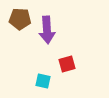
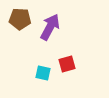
purple arrow: moved 3 px right, 3 px up; rotated 148 degrees counterclockwise
cyan square: moved 8 px up
